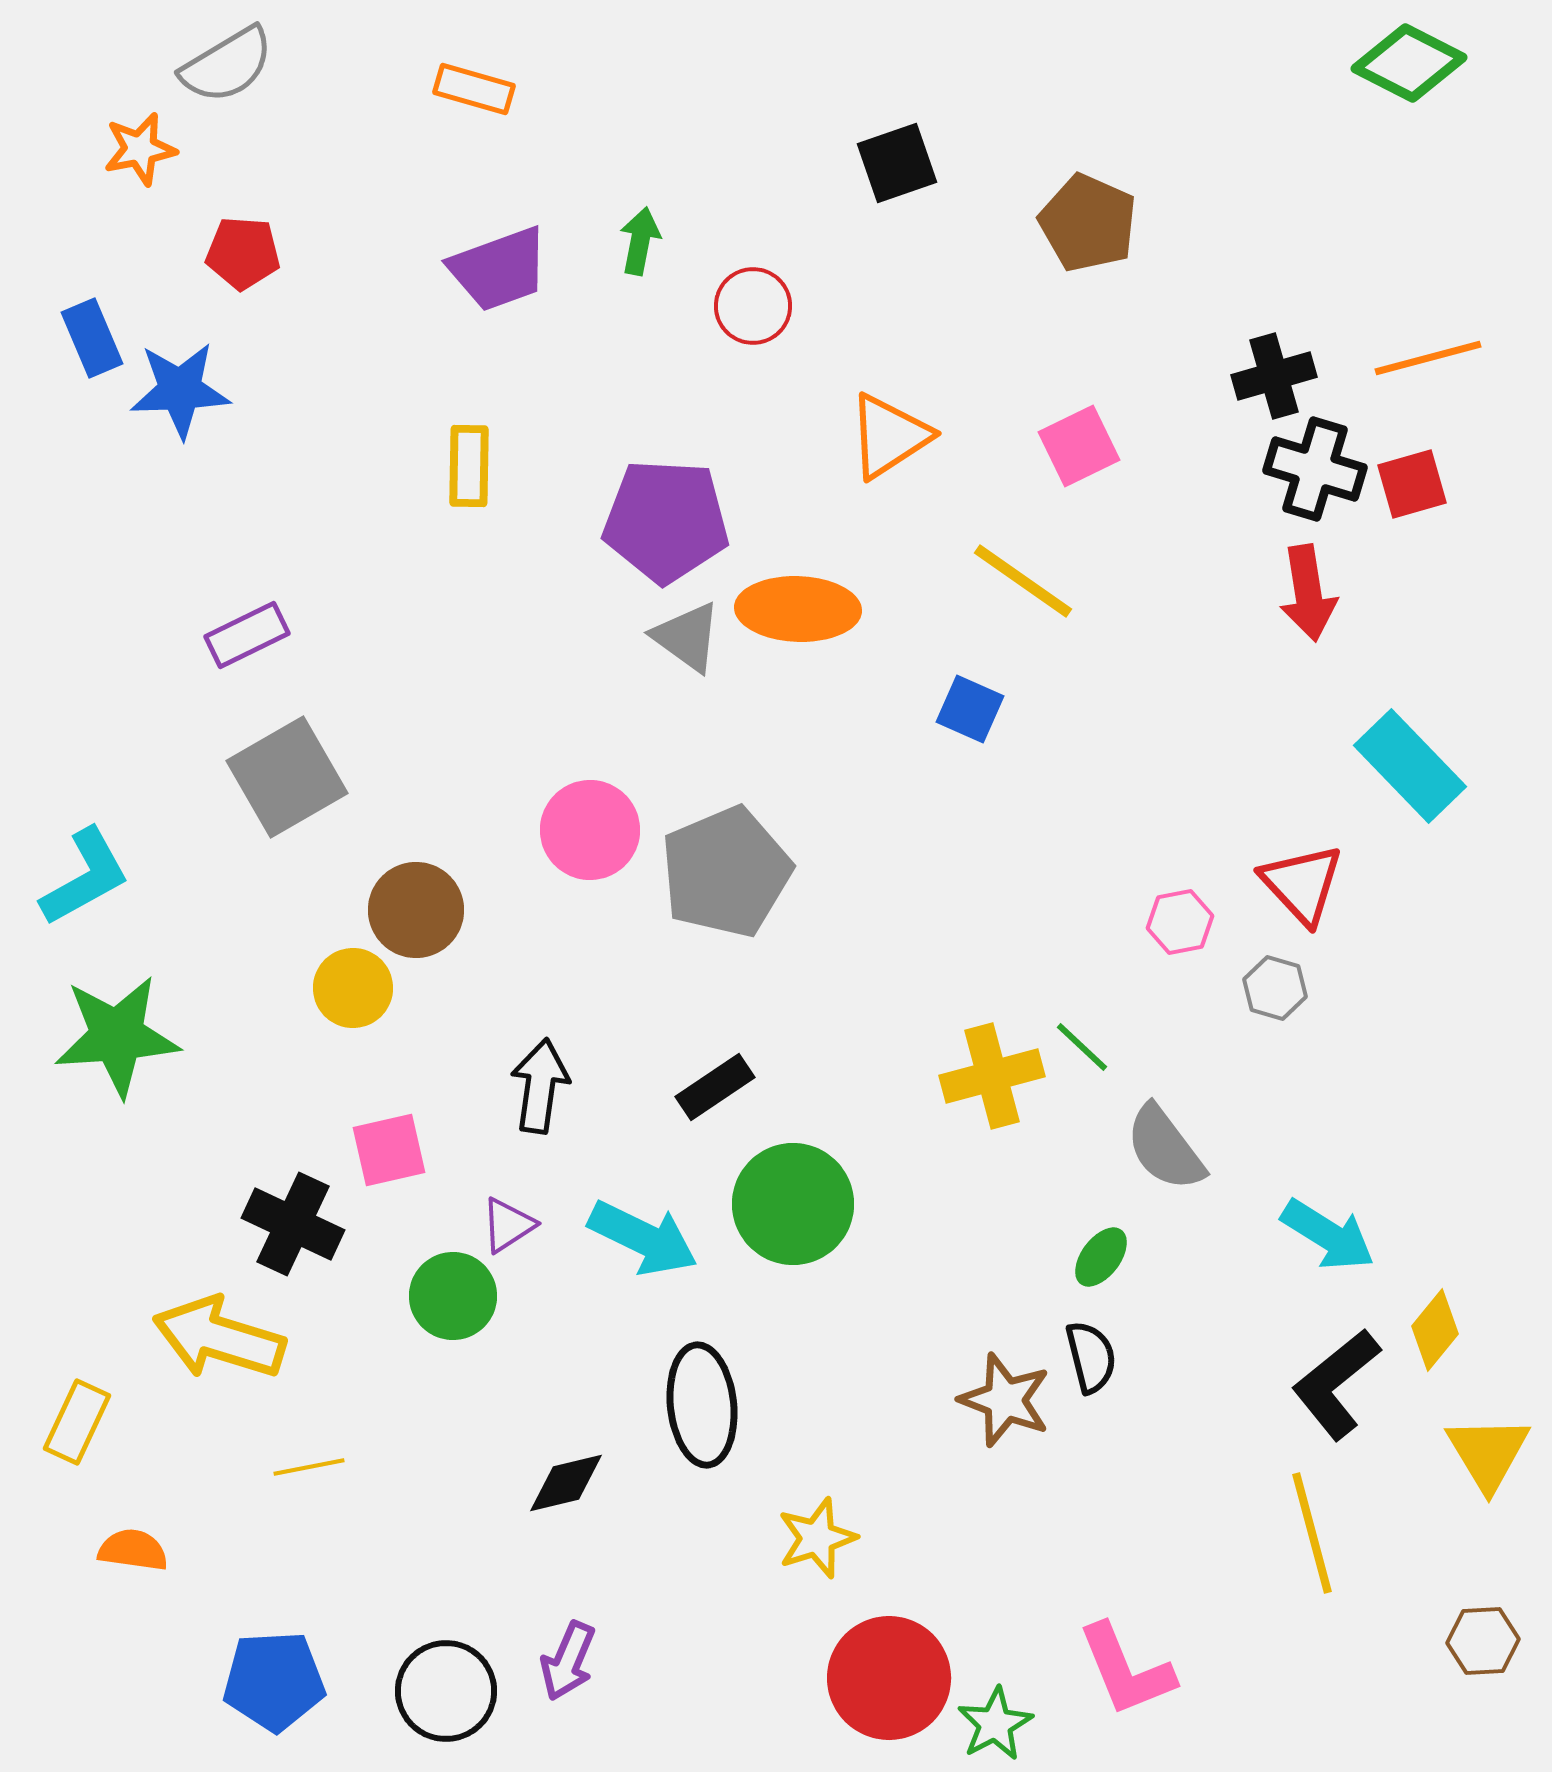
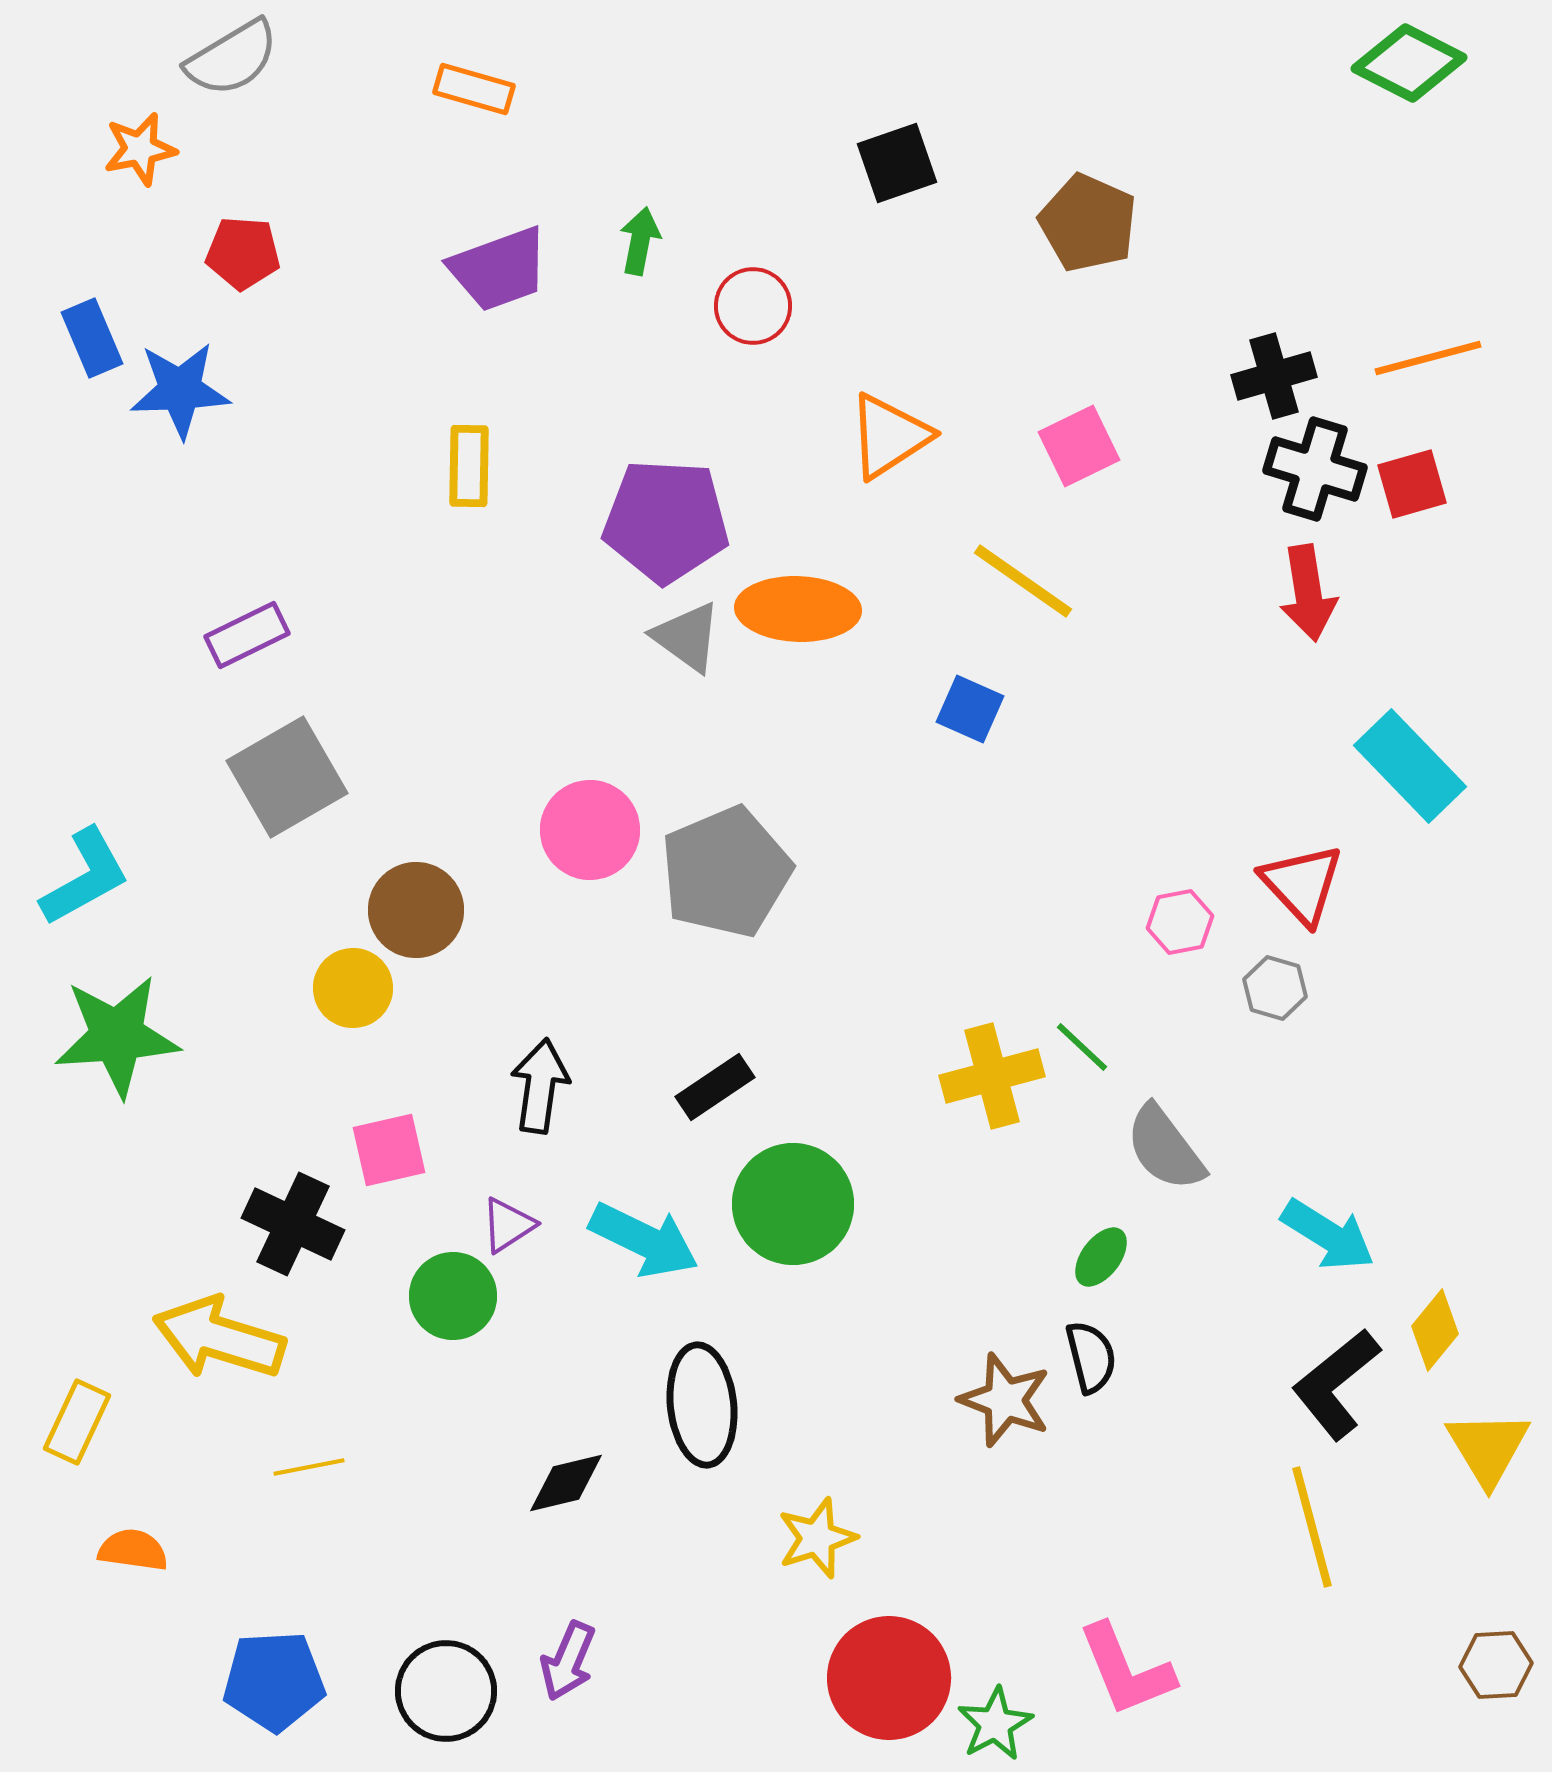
gray semicircle at (227, 65): moved 5 px right, 7 px up
cyan arrow at (643, 1238): moved 1 px right, 2 px down
yellow triangle at (1488, 1453): moved 5 px up
yellow line at (1312, 1533): moved 6 px up
brown hexagon at (1483, 1641): moved 13 px right, 24 px down
